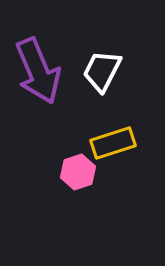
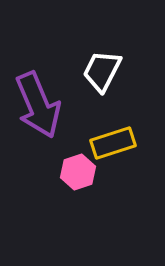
purple arrow: moved 34 px down
